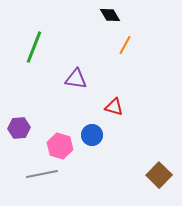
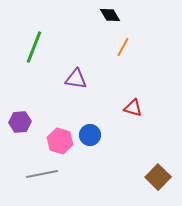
orange line: moved 2 px left, 2 px down
red triangle: moved 19 px right, 1 px down
purple hexagon: moved 1 px right, 6 px up
blue circle: moved 2 px left
pink hexagon: moved 5 px up
brown square: moved 1 px left, 2 px down
